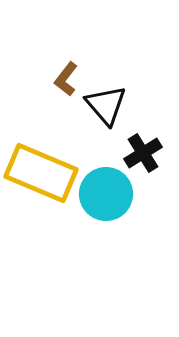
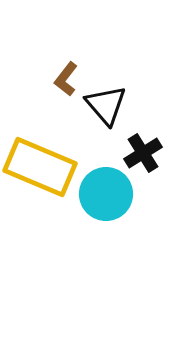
yellow rectangle: moved 1 px left, 6 px up
